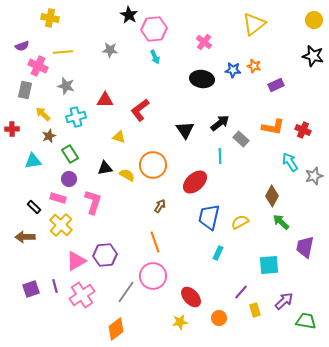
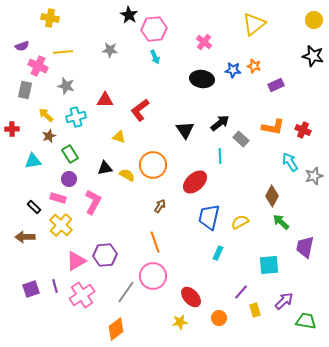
yellow arrow at (43, 114): moved 3 px right, 1 px down
pink L-shape at (93, 202): rotated 10 degrees clockwise
